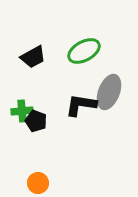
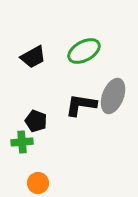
gray ellipse: moved 4 px right, 4 px down
green cross: moved 31 px down
